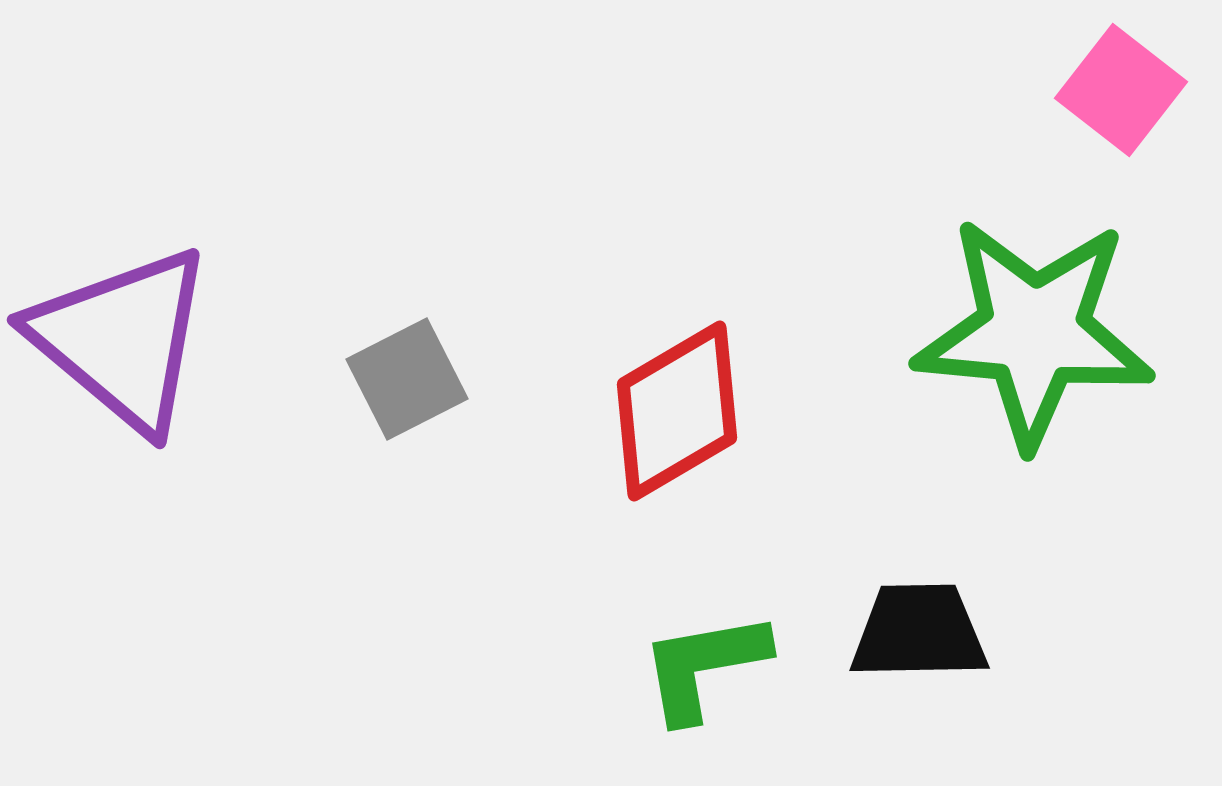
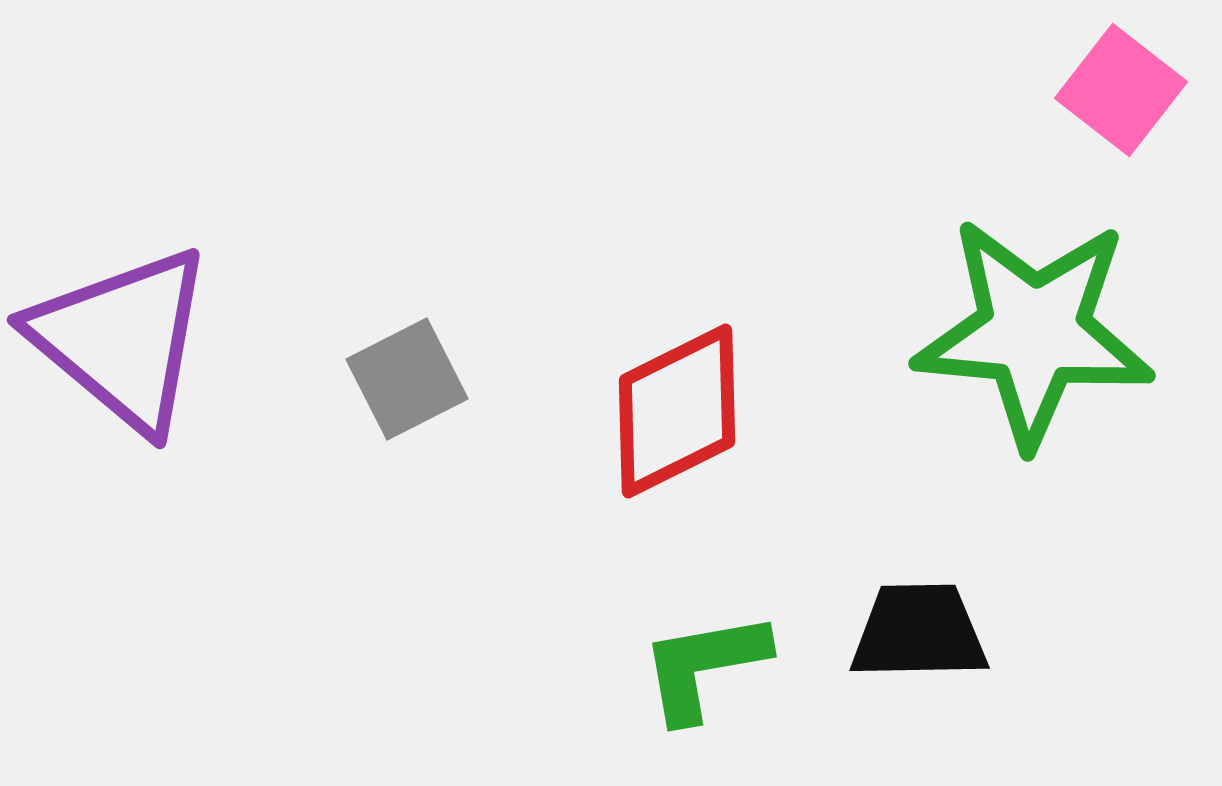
red diamond: rotated 4 degrees clockwise
